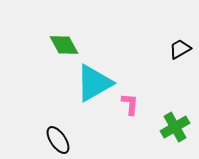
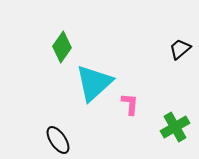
green diamond: moved 2 px left, 2 px down; rotated 64 degrees clockwise
black trapezoid: rotated 10 degrees counterclockwise
cyan triangle: rotated 12 degrees counterclockwise
